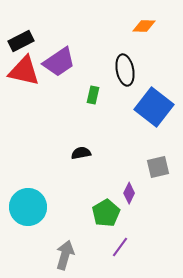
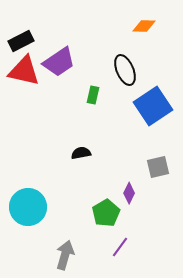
black ellipse: rotated 12 degrees counterclockwise
blue square: moved 1 px left, 1 px up; rotated 18 degrees clockwise
